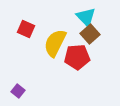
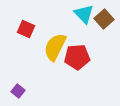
cyan triangle: moved 2 px left, 3 px up
brown square: moved 14 px right, 15 px up
yellow semicircle: moved 4 px down
